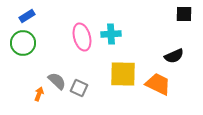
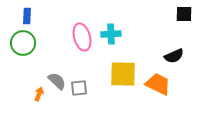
blue rectangle: rotated 56 degrees counterclockwise
gray square: rotated 30 degrees counterclockwise
